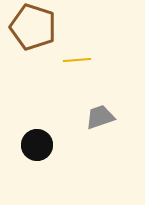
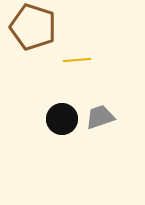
black circle: moved 25 px right, 26 px up
